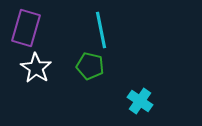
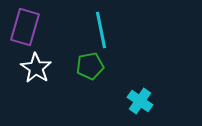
purple rectangle: moved 1 px left, 1 px up
green pentagon: rotated 24 degrees counterclockwise
